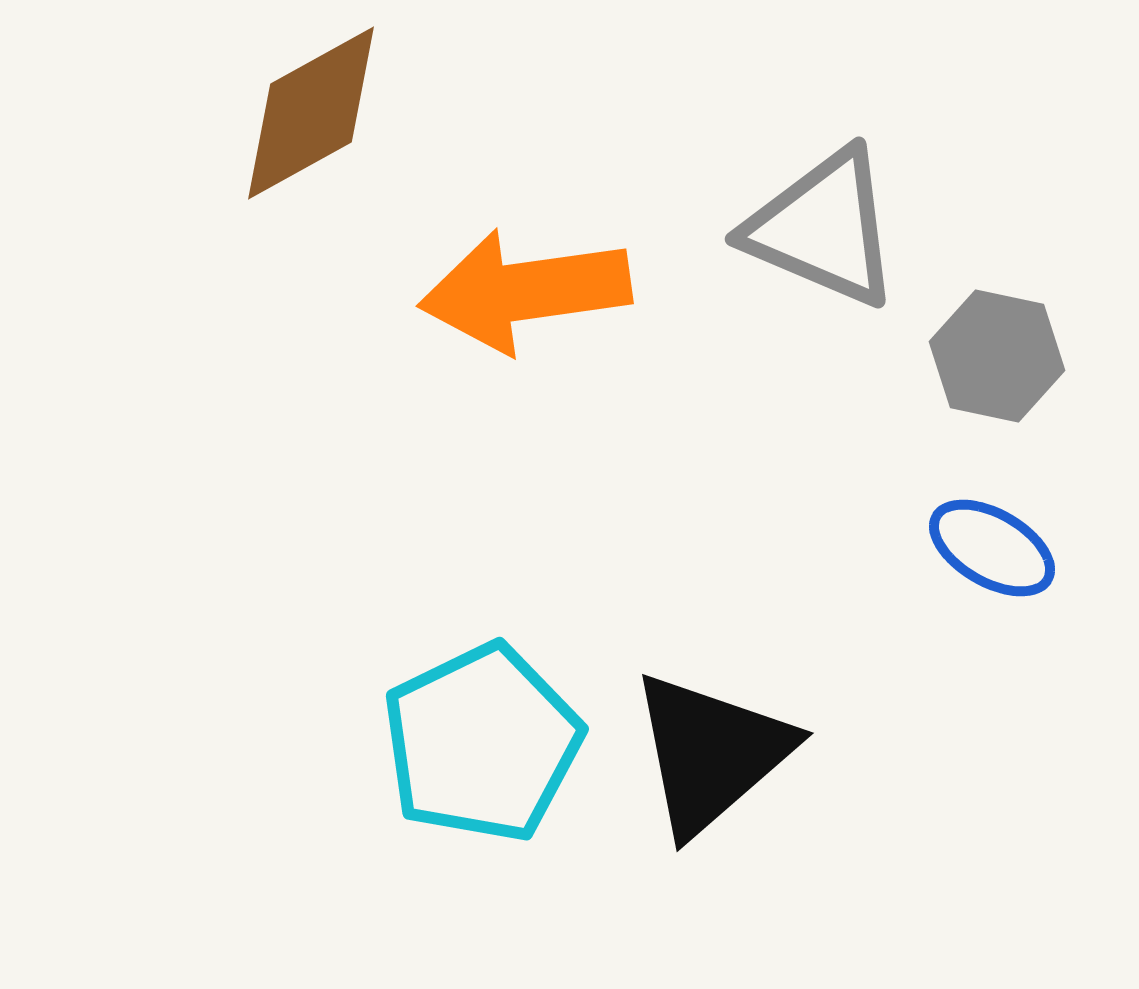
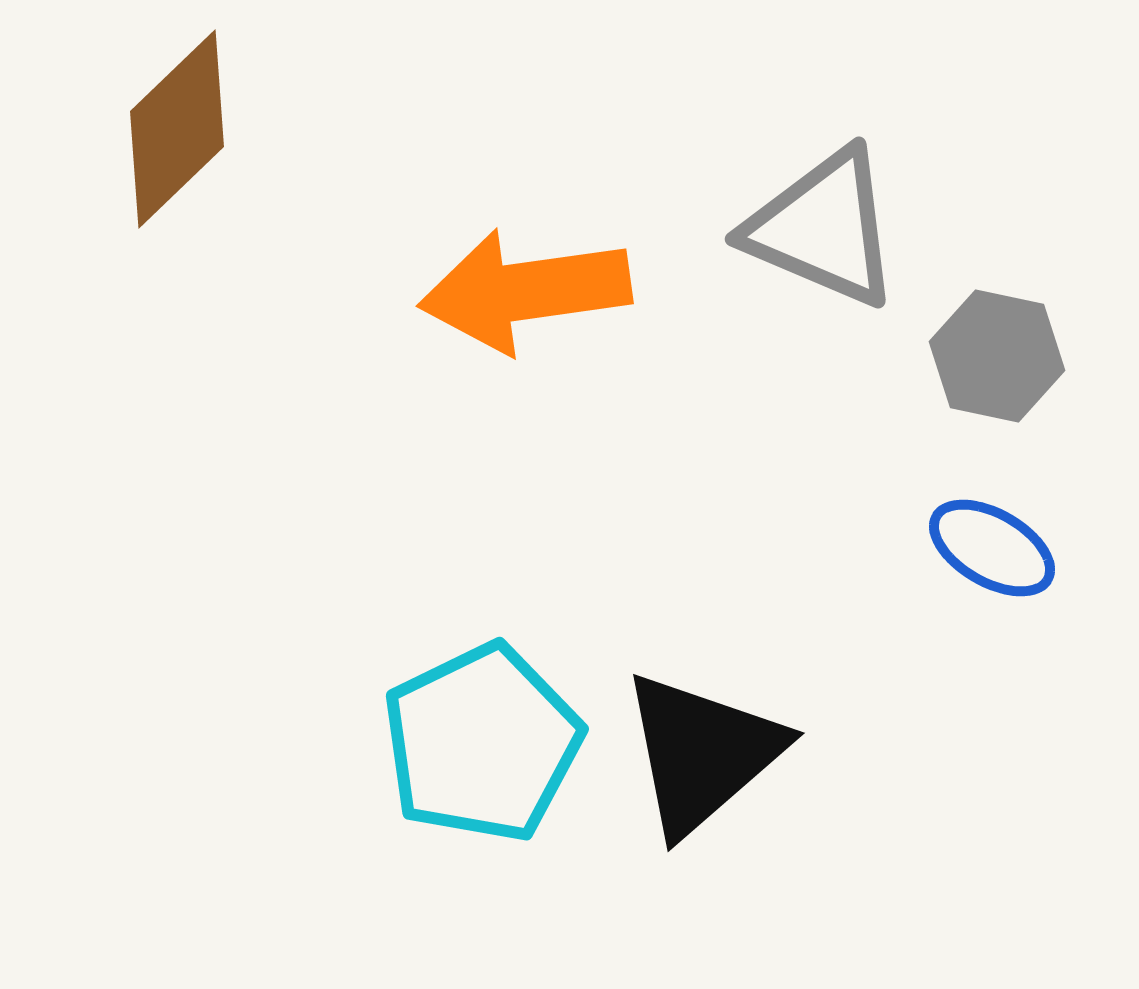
brown diamond: moved 134 px left, 16 px down; rotated 15 degrees counterclockwise
black triangle: moved 9 px left
